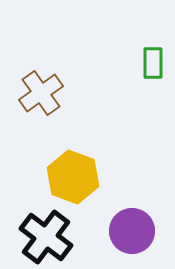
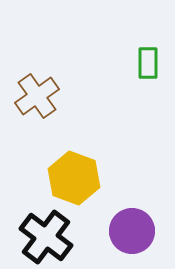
green rectangle: moved 5 px left
brown cross: moved 4 px left, 3 px down
yellow hexagon: moved 1 px right, 1 px down
